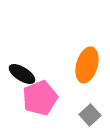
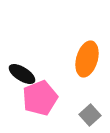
orange ellipse: moved 6 px up
